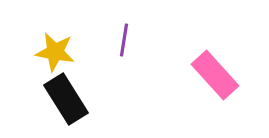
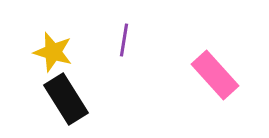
yellow star: moved 2 px left; rotated 6 degrees clockwise
